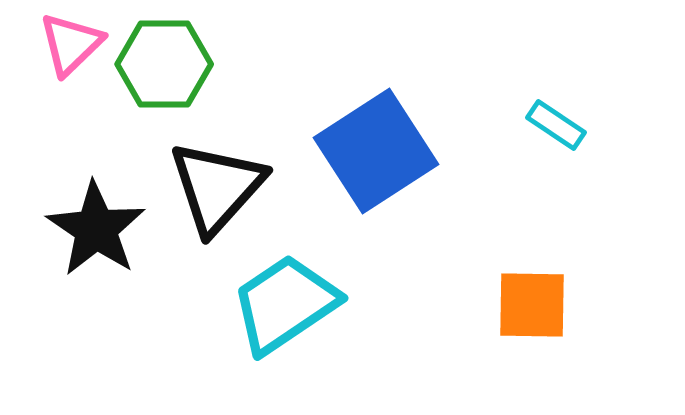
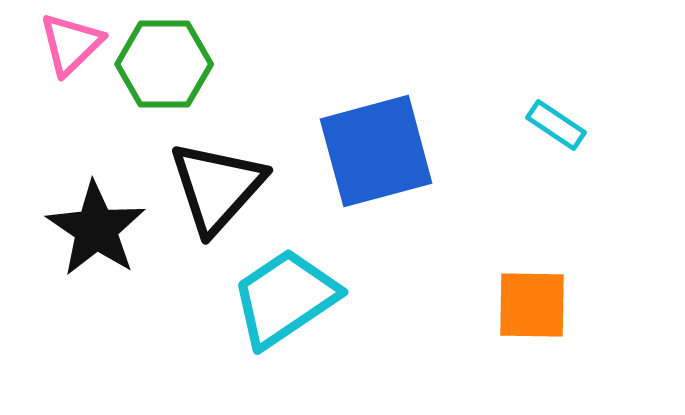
blue square: rotated 18 degrees clockwise
cyan trapezoid: moved 6 px up
